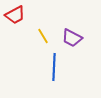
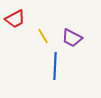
red trapezoid: moved 4 px down
blue line: moved 1 px right, 1 px up
